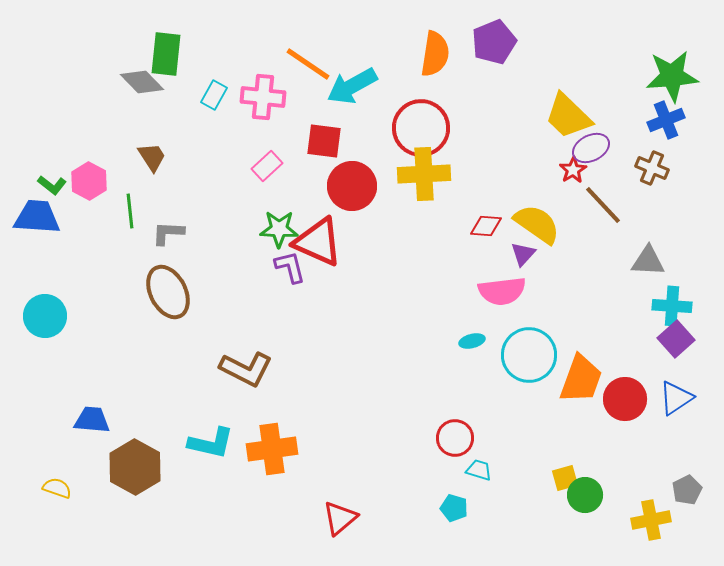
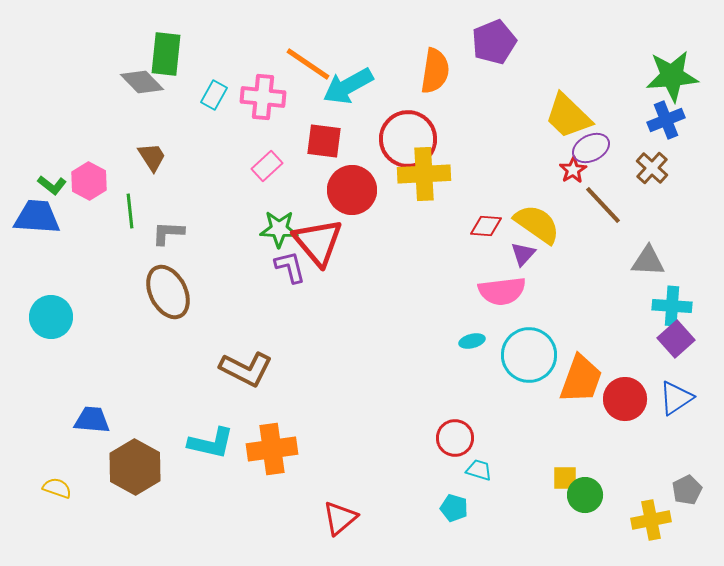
orange semicircle at (435, 54): moved 17 px down
cyan arrow at (352, 86): moved 4 px left
red circle at (421, 128): moved 13 px left, 11 px down
brown cross at (652, 168): rotated 20 degrees clockwise
red circle at (352, 186): moved 4 px down
red triangle at (318, 242): rotated 26 degrees clockwise
cyan circle at (45, 316): moved 6 px right, 1 px down
yellow square at (565, 478): rotated 16 degrees clockwise
